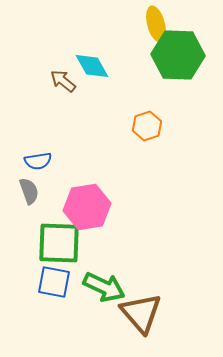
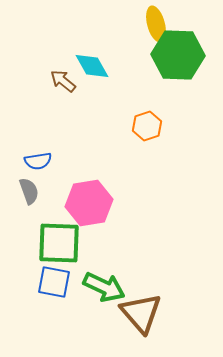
pink hexagon: moved 2 px right, 4 px up
